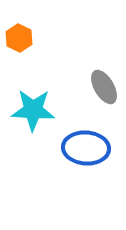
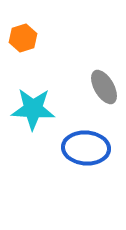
orange hexagon: moved 4 px right; rotated 16 degrees clockwise
cyan star: moved 1 px up
